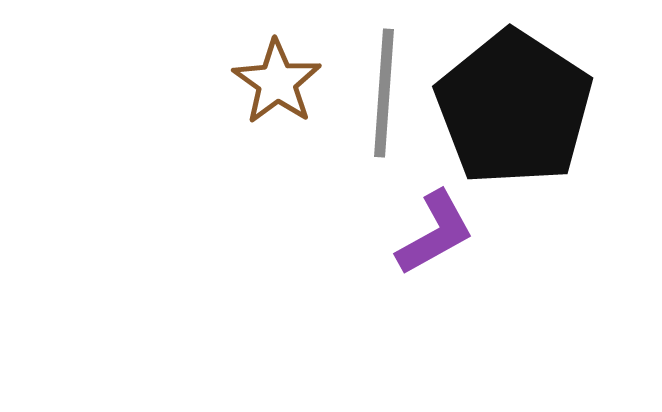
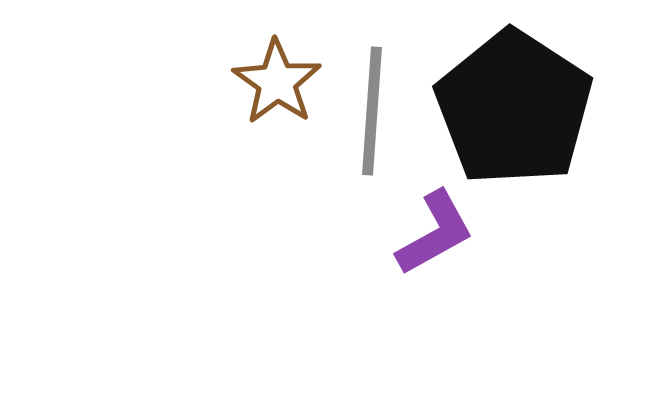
gray line: moved 12 px left, 18 px down
